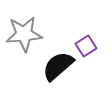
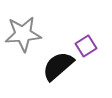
gray star: moved 1 px left
